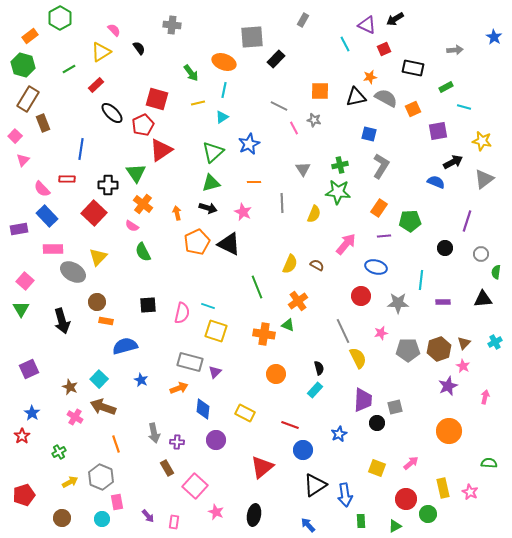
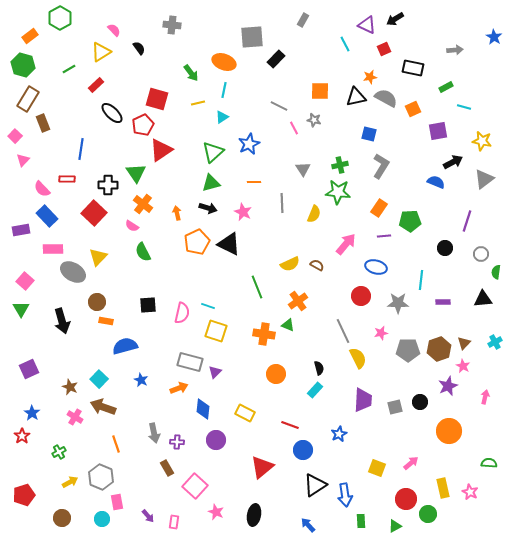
purple rectangle at (19, 229): moved 2 px right, 1 px down
yellow semicircle at (290, 264): rotated 42 degrees clockwise
black circle at (377, 423): moved 43 px right, 21 px up
